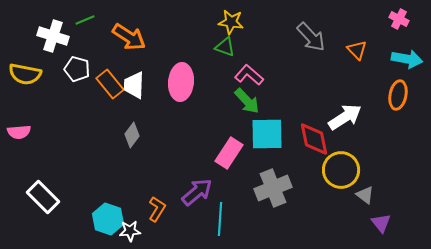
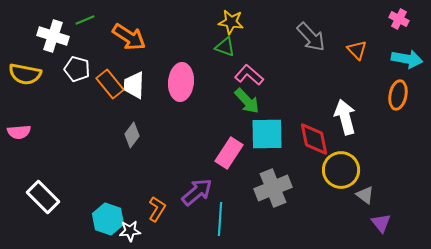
white arrow: rotated 72 degrees counterclockwise
